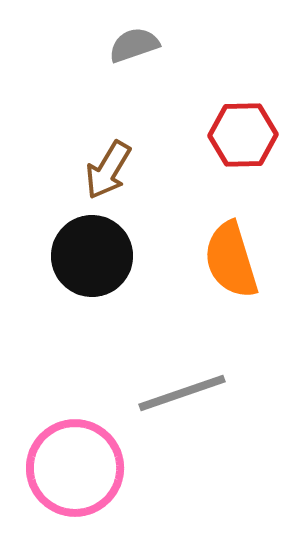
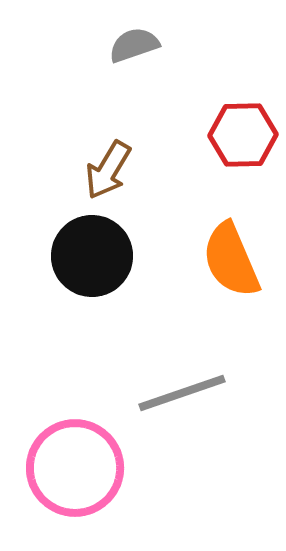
orange semicircle: rotated 6 degrees counterclockwise
